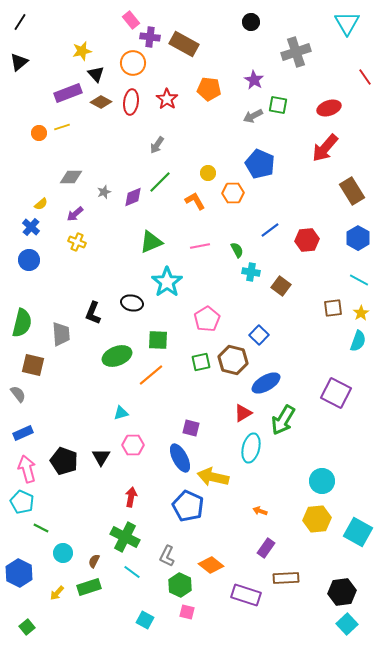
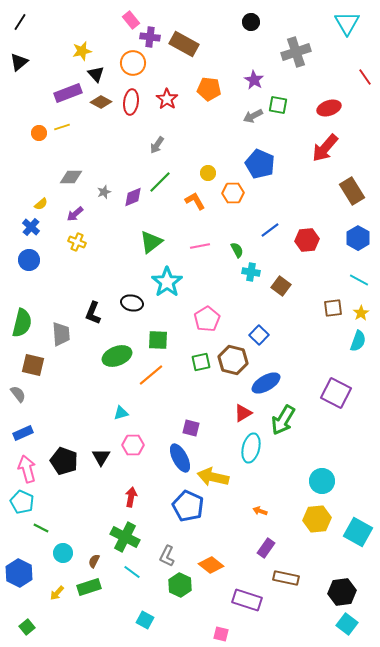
green triangle at (151, 242): rotated 15 degrees counterclockwise
brown rectangle at (286, 578): rotated 15 degrees clockwise
purple rectangle at (246, 595): moved 1 px right, 5 px down
pink square at (187, 612): moved 34 px right, 22 px down
cyan square at (347, 624): rotated 10 degrees counterclockwise
